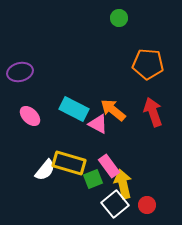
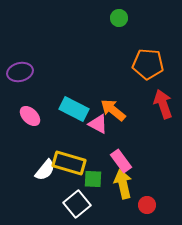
red arrow: moved 10 px right, 8 px up
pink rectangle: moved 12 px right, 5 px up
green square: rotated 24 degrees clockwise
white square: moved 38 px left
